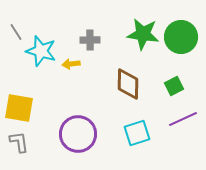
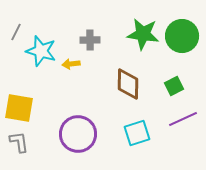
gray line: rotated 60 degrees clockwise
green circle: moved 1 px right, 1 px up
